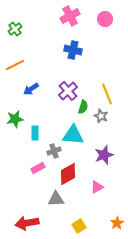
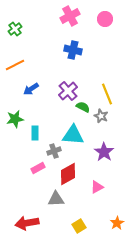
green semicircle: rotated 80 degrees counterclockwise
purple star: moved 3 px up; rotated 18 degrees counterclockwise
